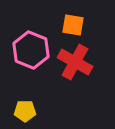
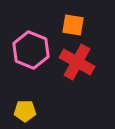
red cross: moved 2 px right
